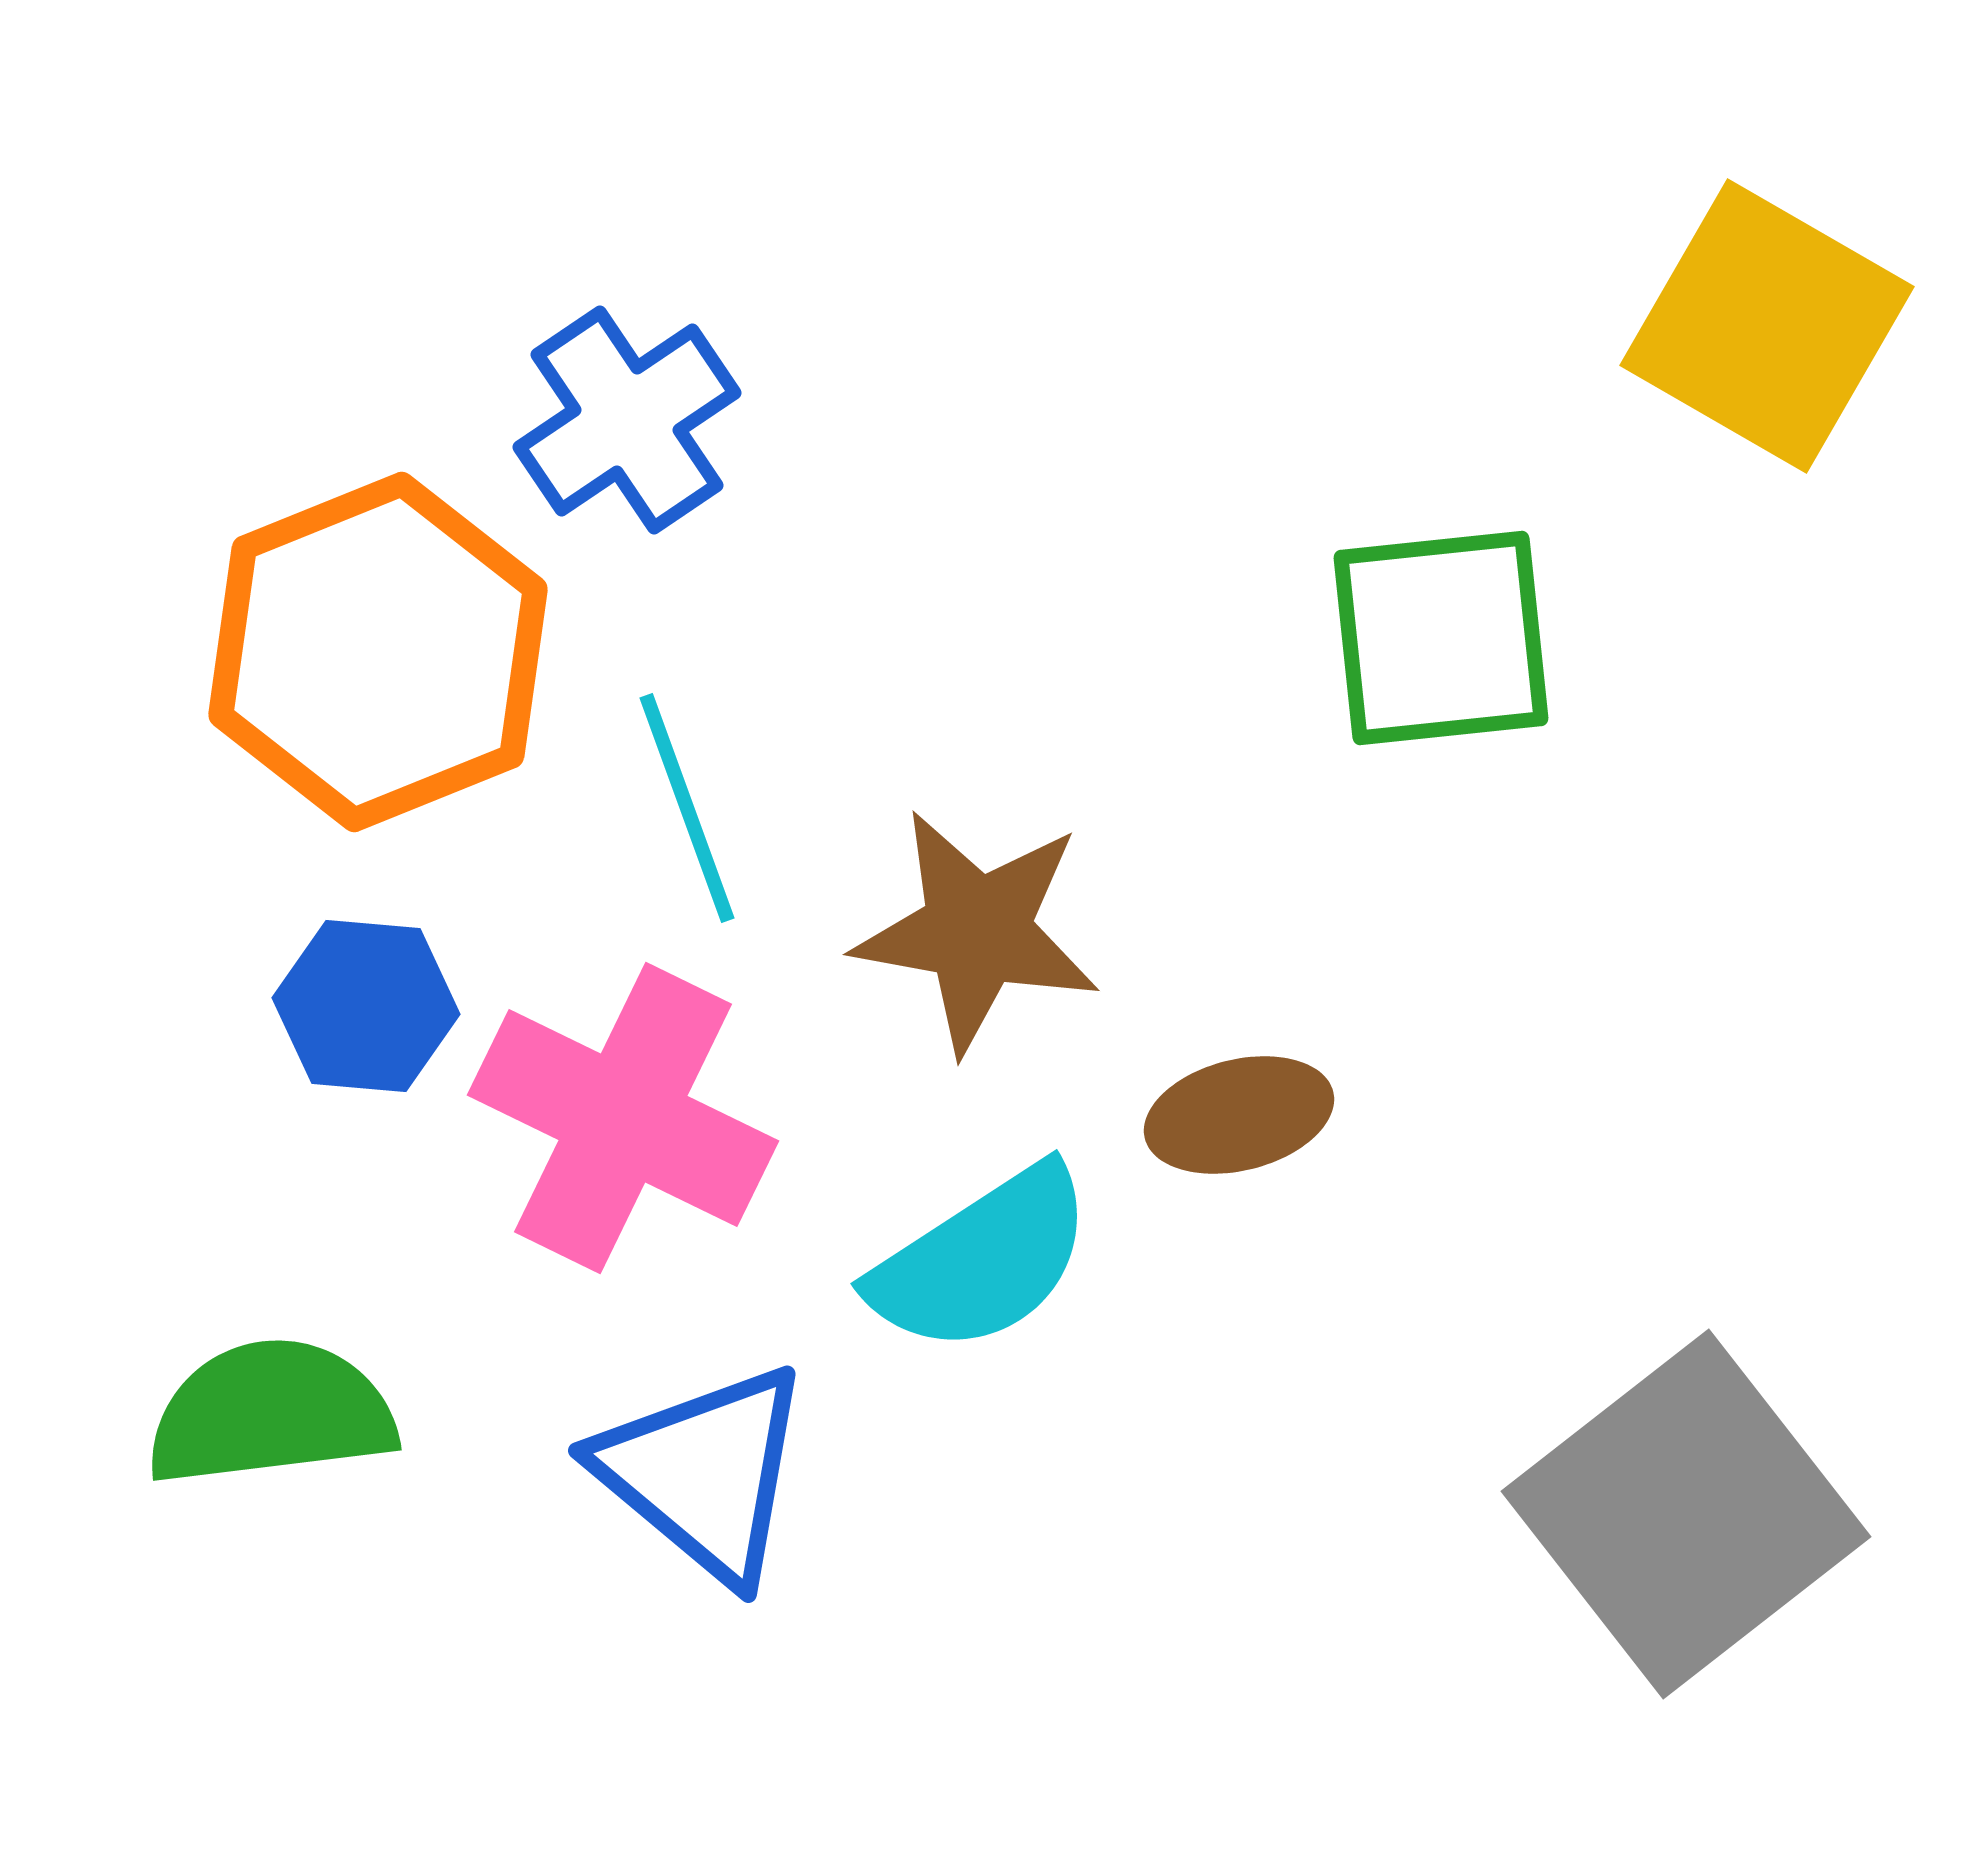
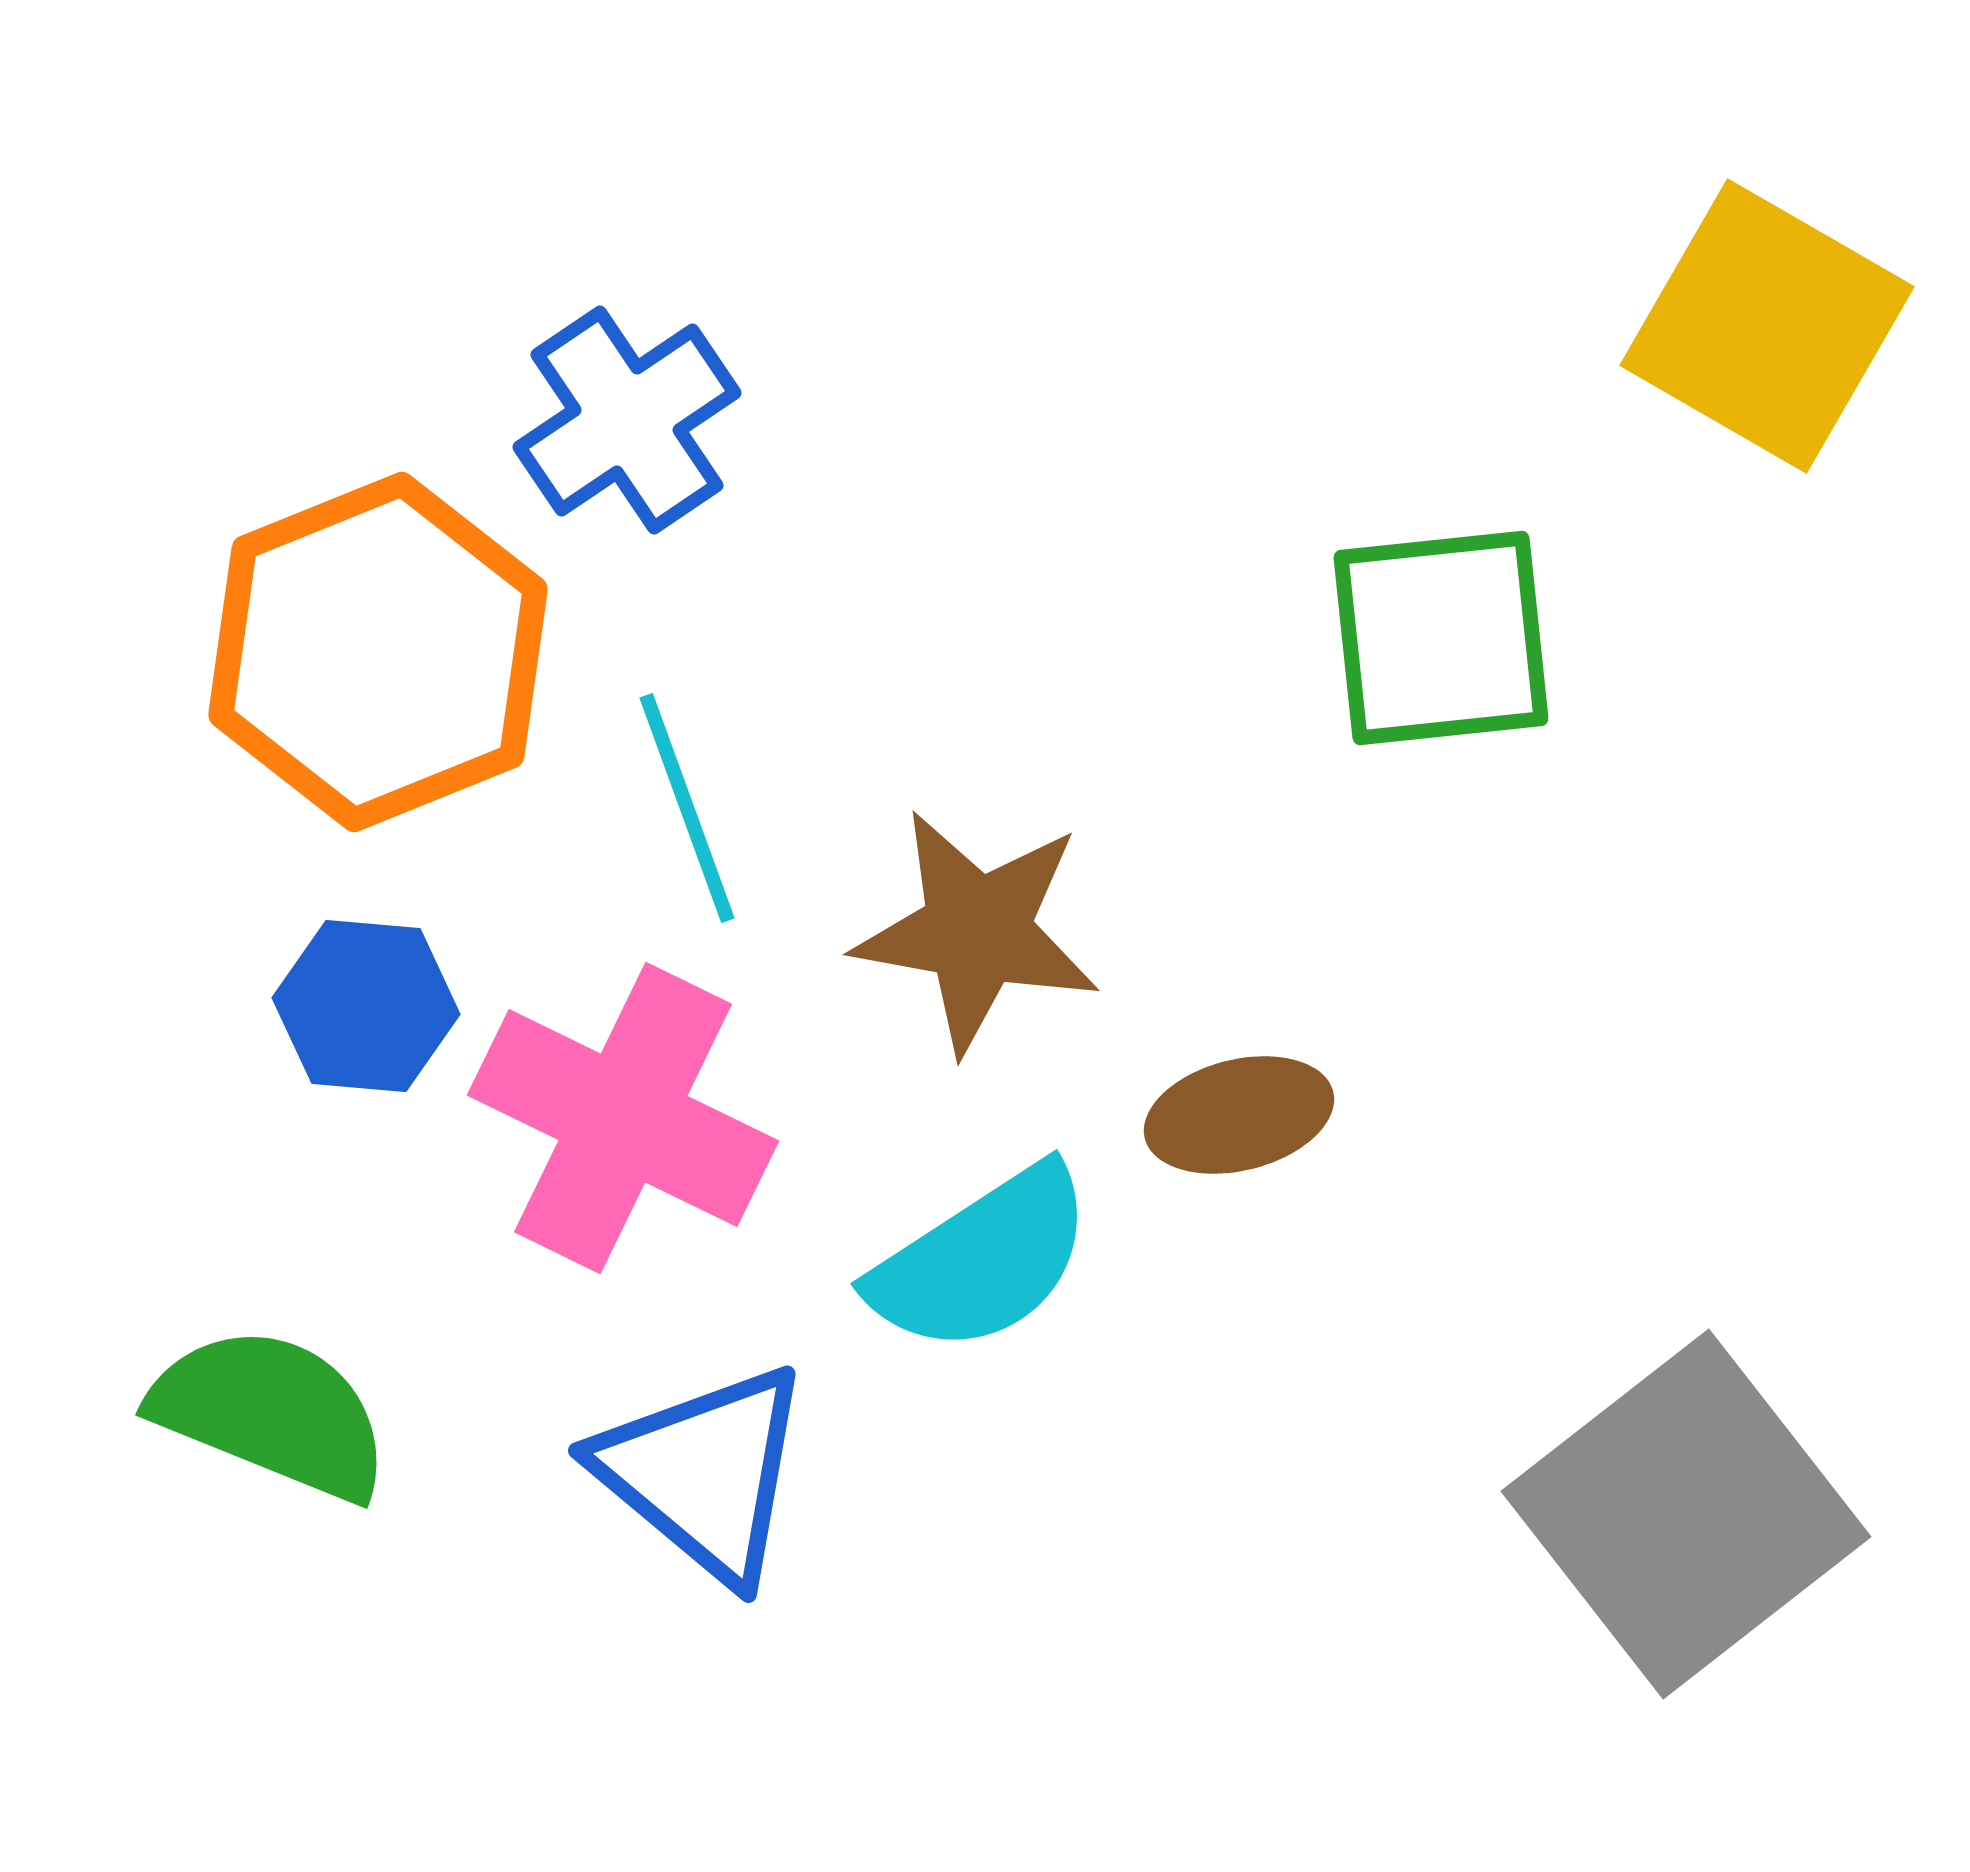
green semicircle: rotated 29 degrees clockwise
